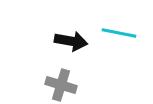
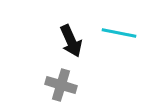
black arrow: rotated 56 degrees clockwise
